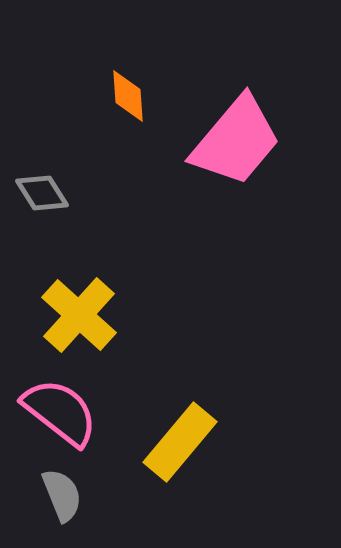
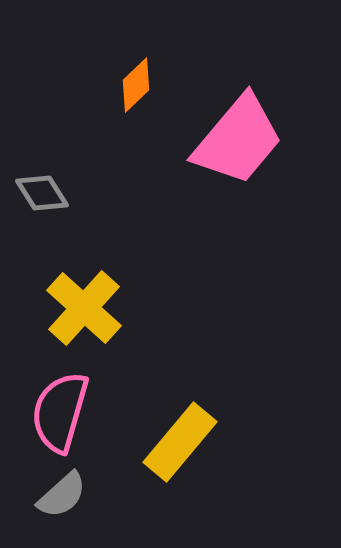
orange diamond: moved 8 px right, 11 px up; rotated 50 degrees clockwise
pink trapezoid: moved 2 px right, 1 px up
yellow cross: moved 5 px right, 7 px up
pink semicircle: rotated 112 degrees counterclockwise
gray semicircle: rotated 70 degrees clockwise
